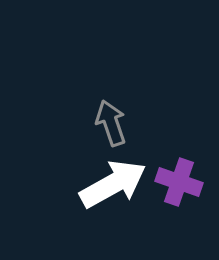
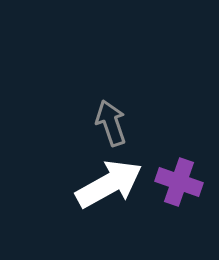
white arrow: moved 4 px left
